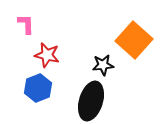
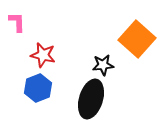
pink L-shape: moved 9 px left, 2 px up
orange square: moved 3 px right, 1 px up
red star: moved 4 px left
black ellipse: moved 2 px up
